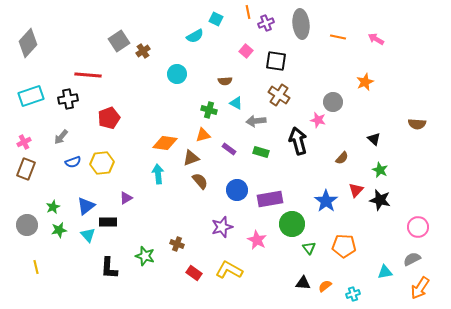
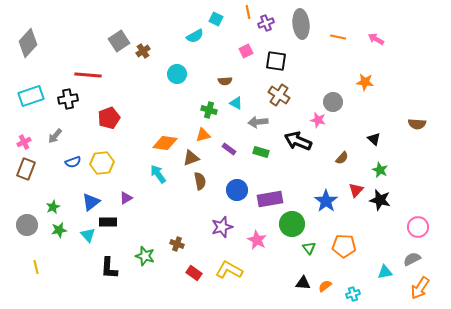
pink square at (246, 51): rotated 24 degrees clockwise
orange star at (365, 82): rotated 30 degrees clockwise
gray arrow at (256, 121): moved 2 px right, 1 px down
gray arrow at (61, 137): moved 6 px left, 1 px up
black arrow at (298, 141): rotated 52 degrees counterclockwise
cyan arrow at (158, 174): rotated 30 degrees counterclockwise
brown semicircle at (200, 181): rotated 30 degrees clockwise
blue triangle at (86, 206): moved 5 px right, 4 px up
